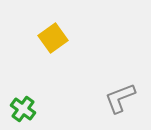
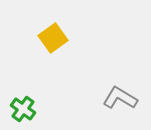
gray L-shape: rotated 52 degrees clockwise
